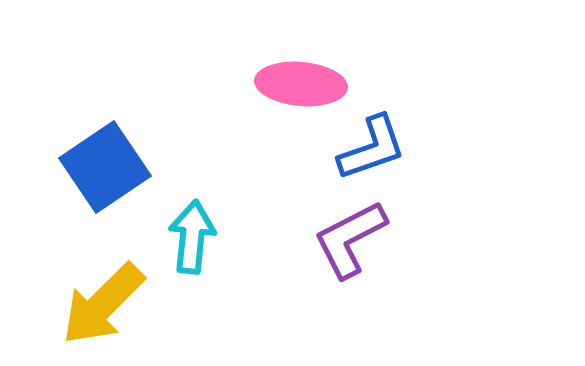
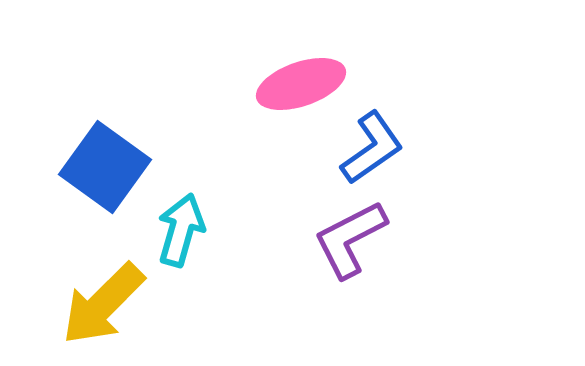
pink ellipse: rotated 24 degrees counterclockwise
blue L-shape: rotated 16 degrees counterclockwise
blue square: rotated 20 degrees counterclockwise
cyan arrow: moved 11 px left, 7 px up; rotated 10 degrees clockwise
